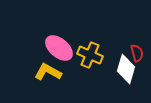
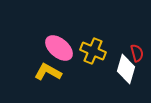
yellow cross: moved 3 px right, 4 px up
